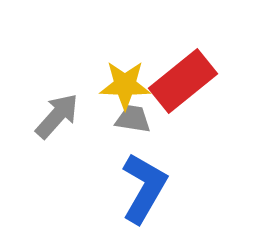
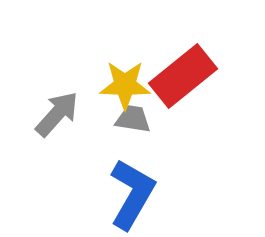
red rectangle: moved 5 px up
gray arrow: moved 2 px up
blue L-shape: moved 12 px left, 6 px down
